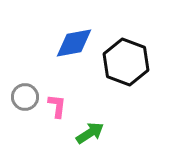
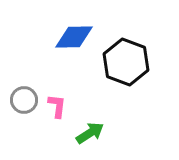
blue diamond: moved 6 px up; rotated 9 degrees clockwise
gray circle: moved 1 px left, 3 px down
